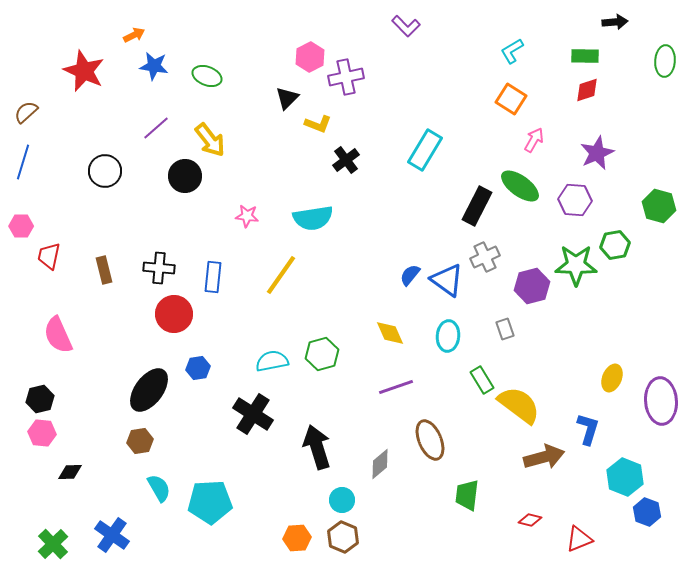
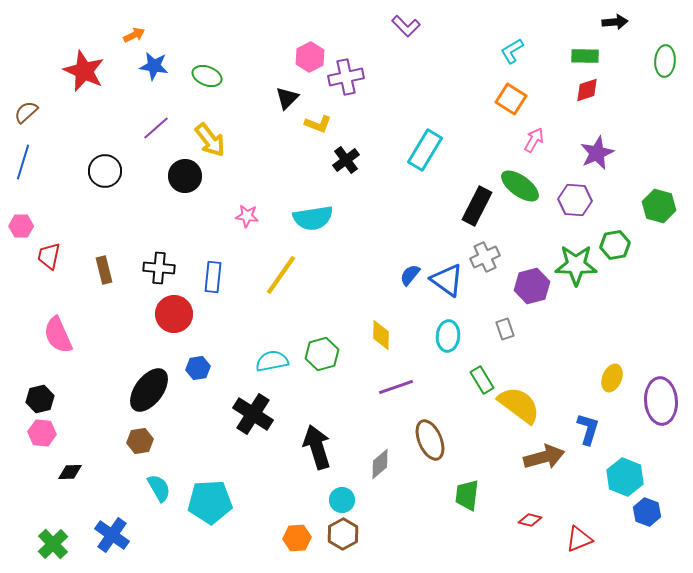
yellow diamond at (390, 333): moved 9 px left, 2 px down; rotated 24 degrees clockwise
brown hexagon at (343, 537): moved 3 px up; rotated 8 degrees clockwise
